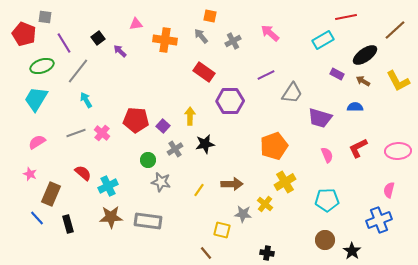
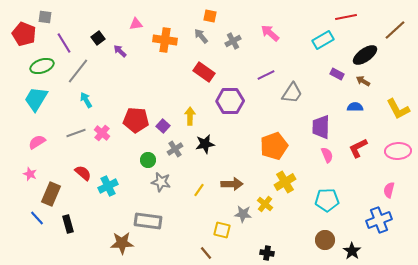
yellow L-shape at (398, 81): moved 28 px down
purple trapezoid at (320, 118): moved 1 px right, 9 px down; rotated 75 degrees clockwise
brown star at (111, 217): moved 11 px right, 26 px down
